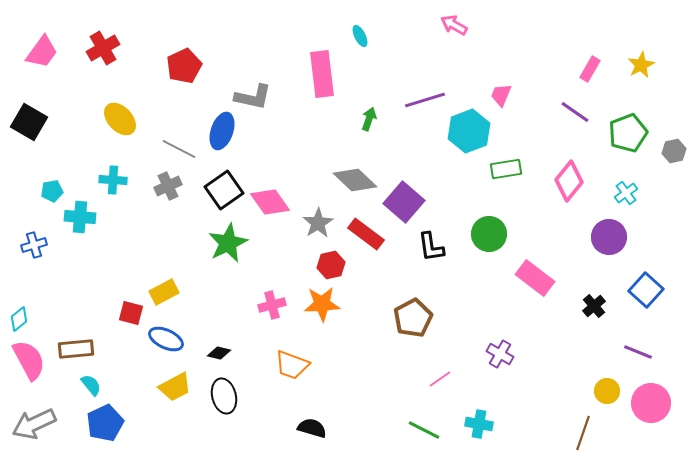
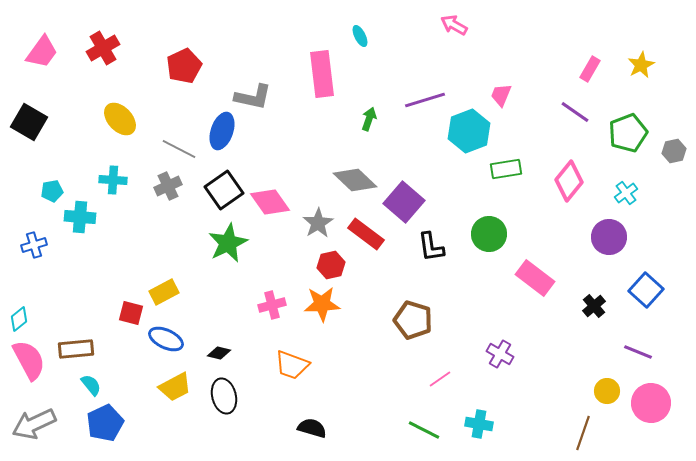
brown pentagon at (413, 318): moved 2 px down; rotated 27 degrees counterclockwise
